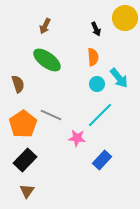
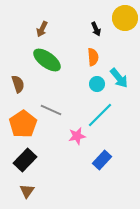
brown arrow: moved 3 px left, 3 px down
gray line: moved 5 px up
pink star: moved 2 px up; rotated 18 degrees counterclockwise
